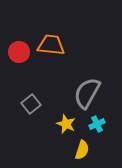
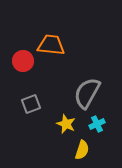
red circle: moved 4 px right, 9 px down
gray square: rotated 18 degrees clockwise
